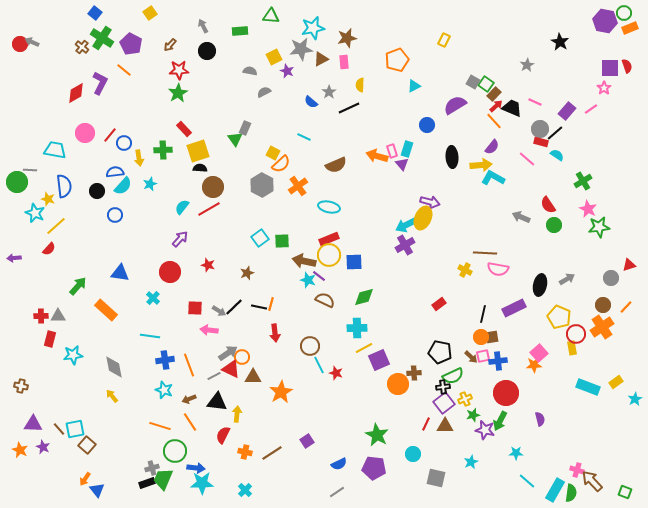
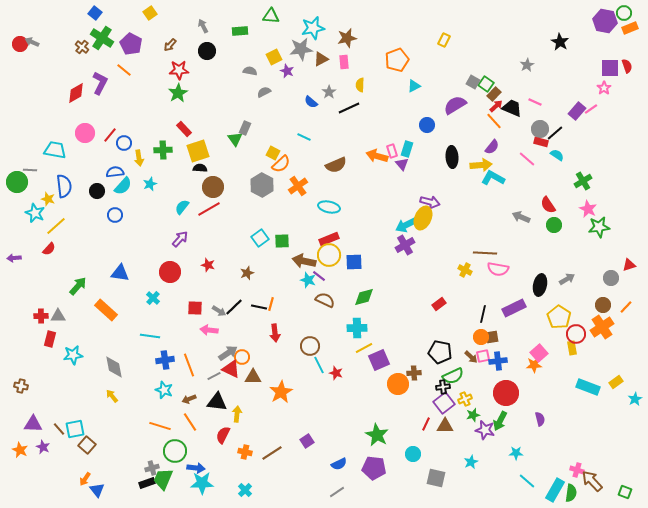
purple rectangle at (567, 111): moved 10 px right
yellow pentagon at (559, 317): rotated 10 degrees clockwise
